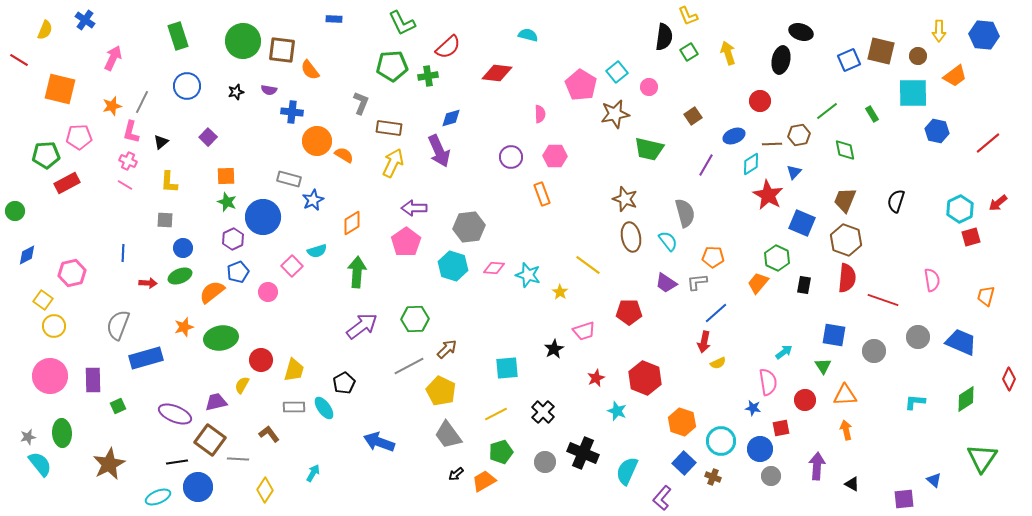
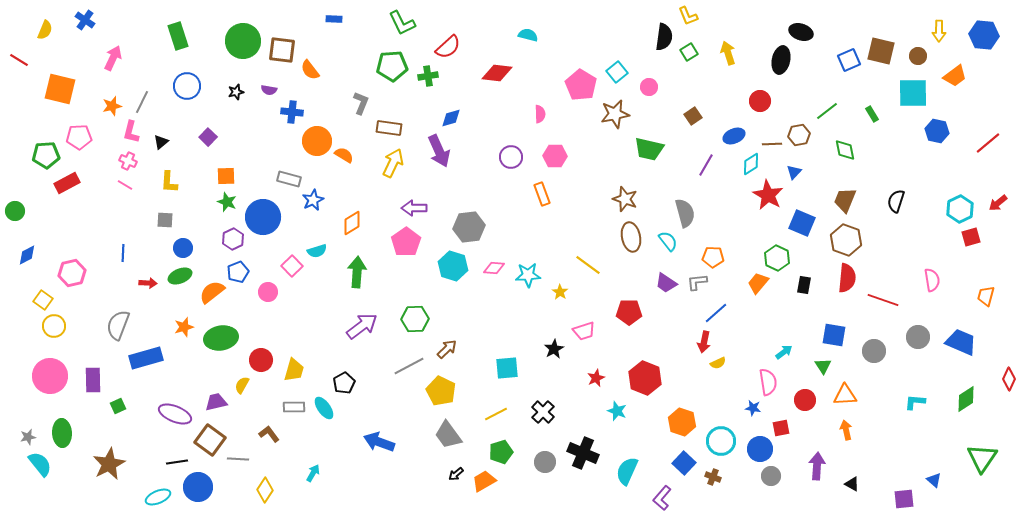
cyan star at (528, 275): rotated 20 degrees counterclockwise
